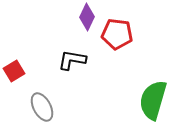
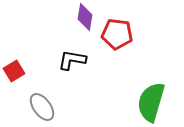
purple diamond: moved 2 px left; rotated 16 degrees counterclockwise
green semicircle: moved 2 px left, 2 px down
gray ellipse: rotated 8 degrees counterclockwise
